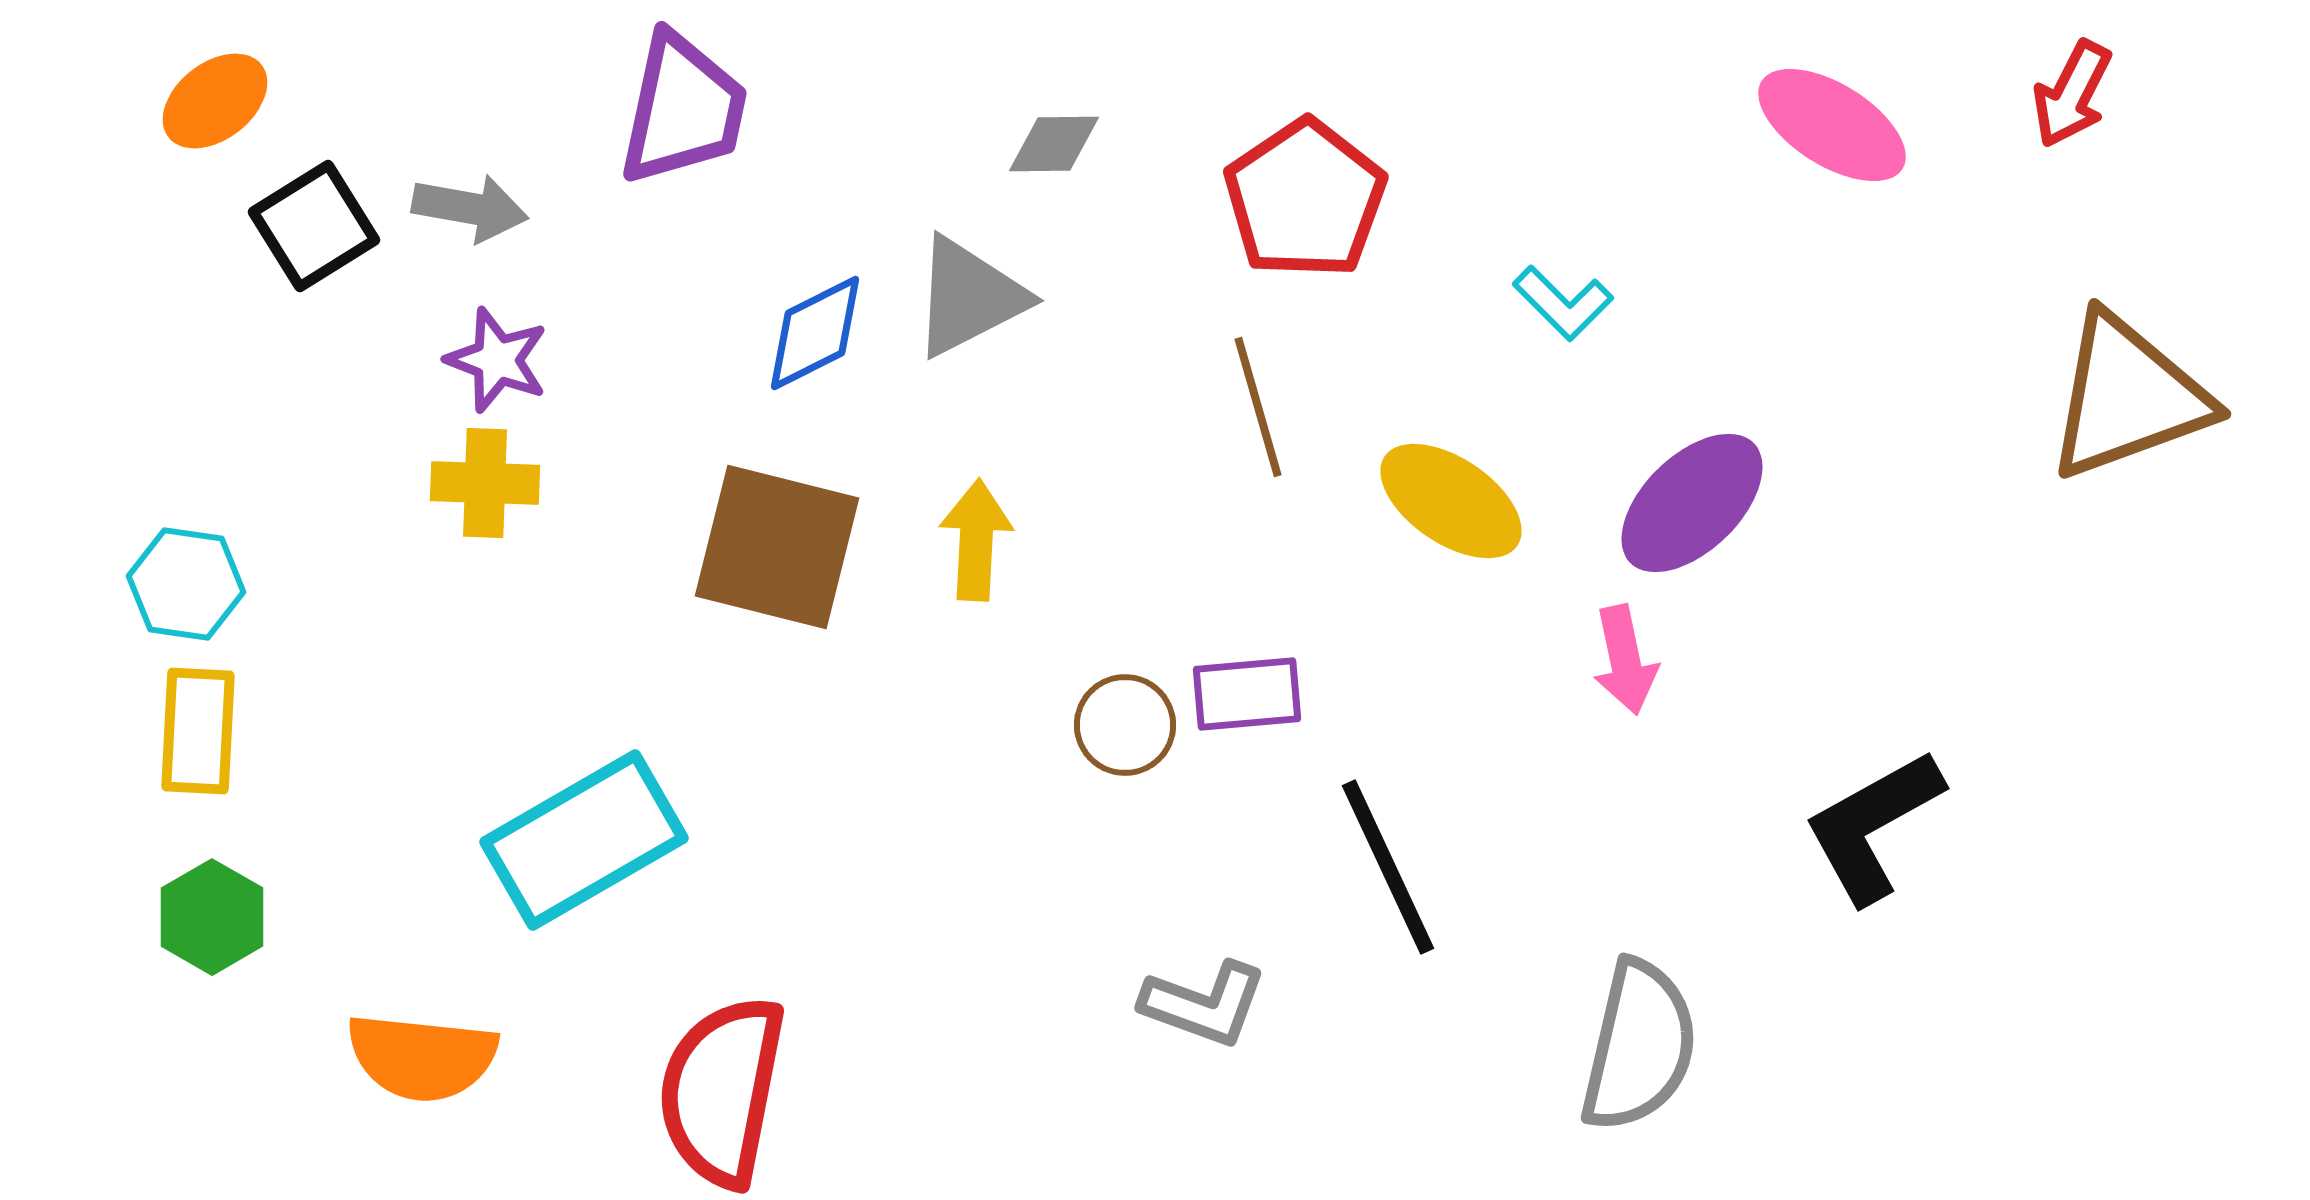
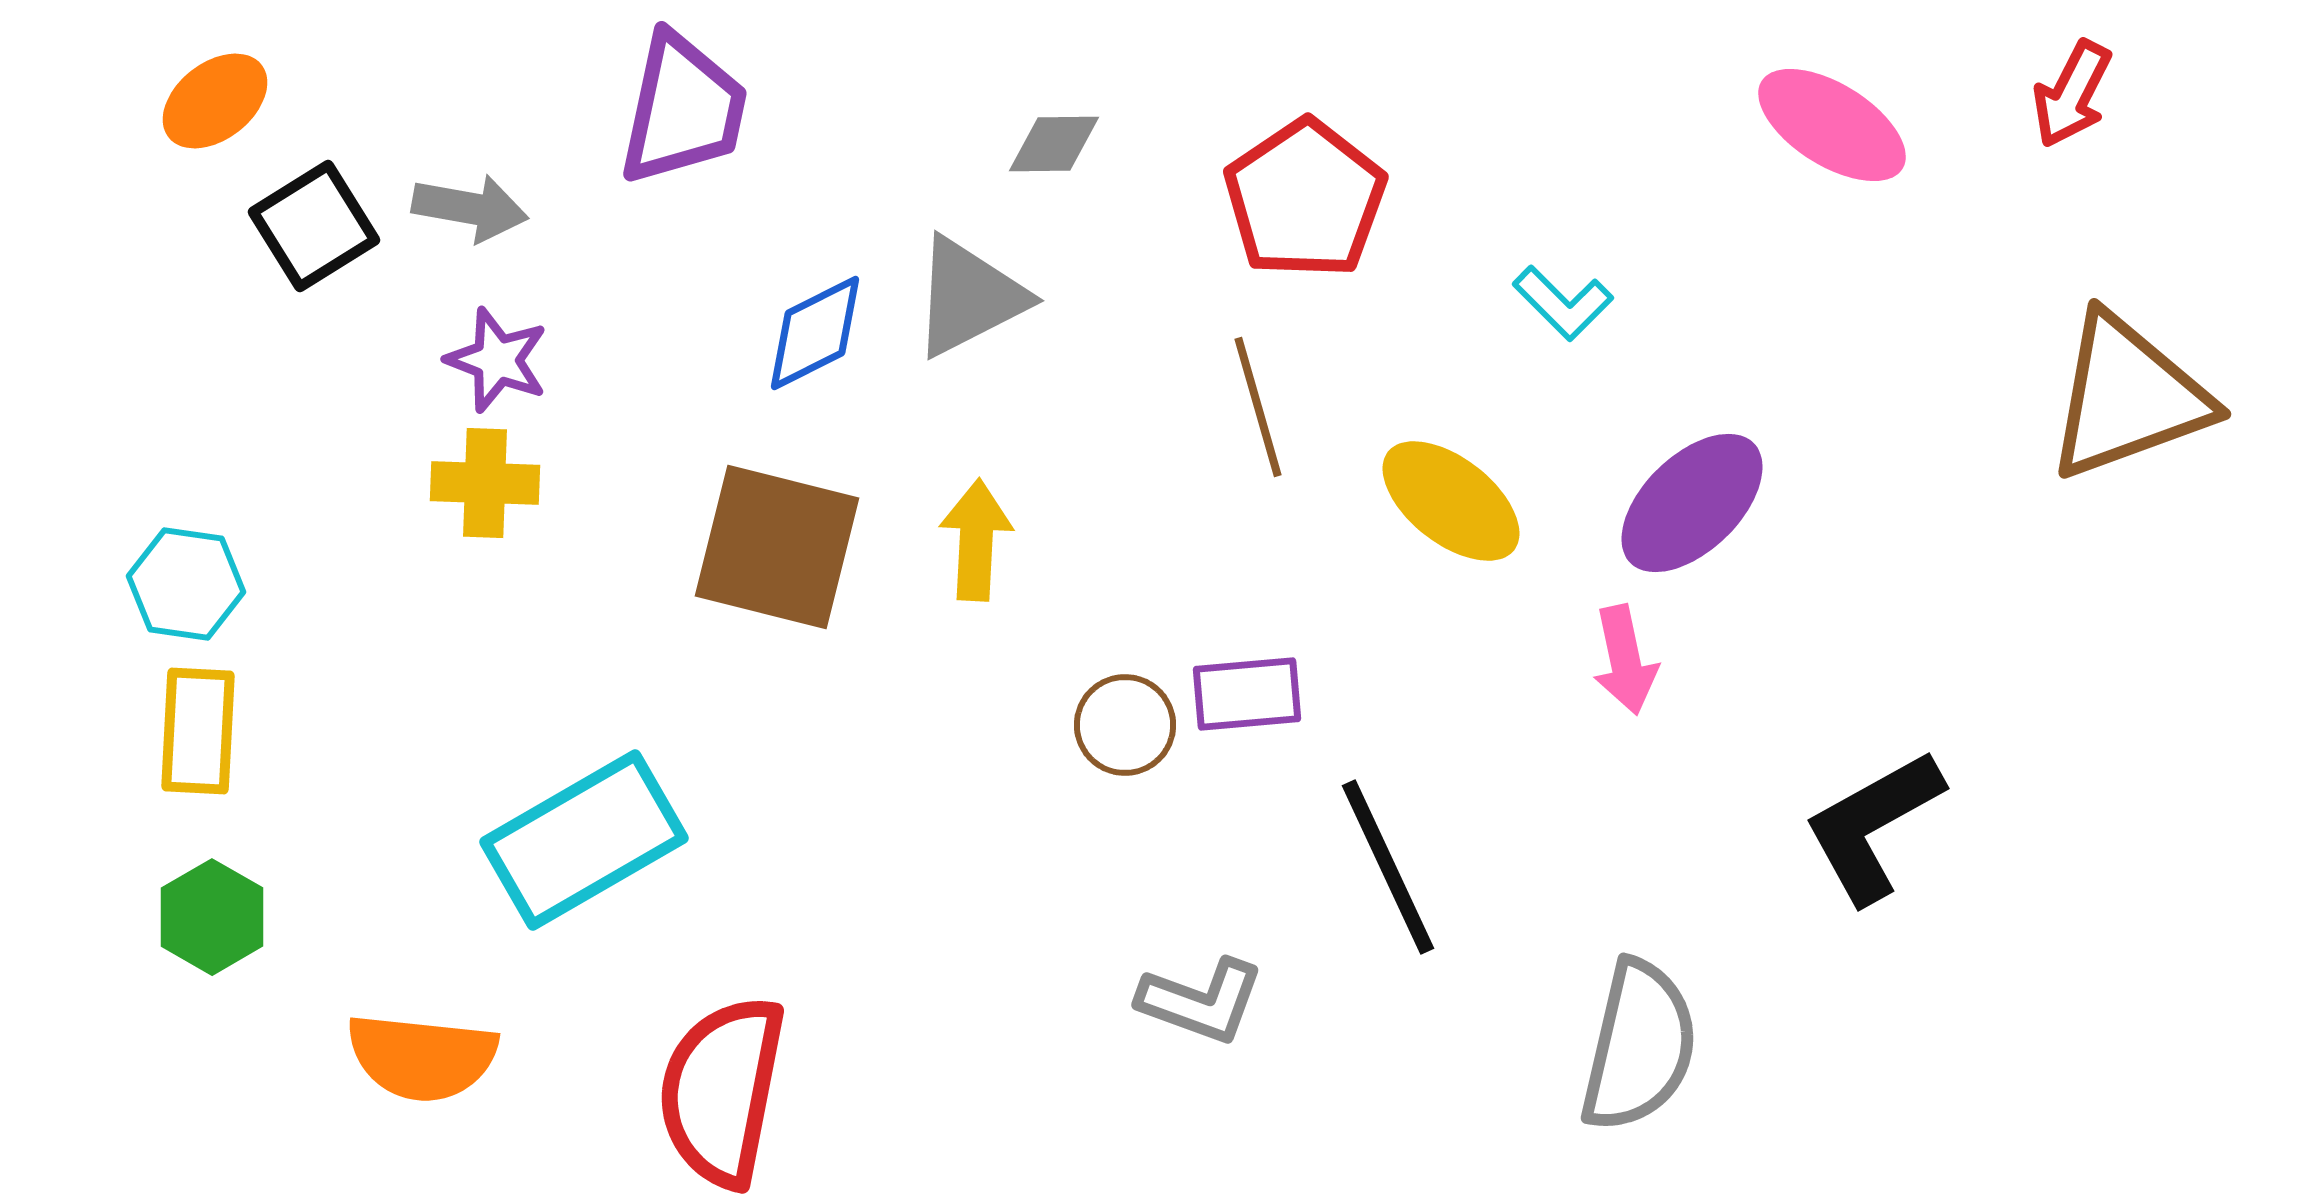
yellow ellipse: rotated 4 degrees clockwise
gray L-shape: moved 3 px left, 3 px up
